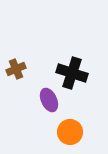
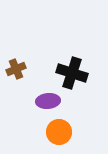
purple ellipse: moved 1 px left, 1 px down; rotated 70 degrees counterclockwise
orange circle: moved 11 px left
